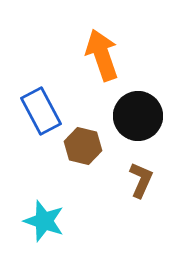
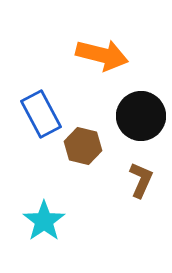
orange arrow: rotated 123 degrees clockwise
blue rectangle: moved 3 px down
black circle: moved 3 px right
cyan star: rotated 18 degrees clockwise
